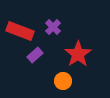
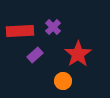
red rectangle: rotated 24 degrees counterclockwise
